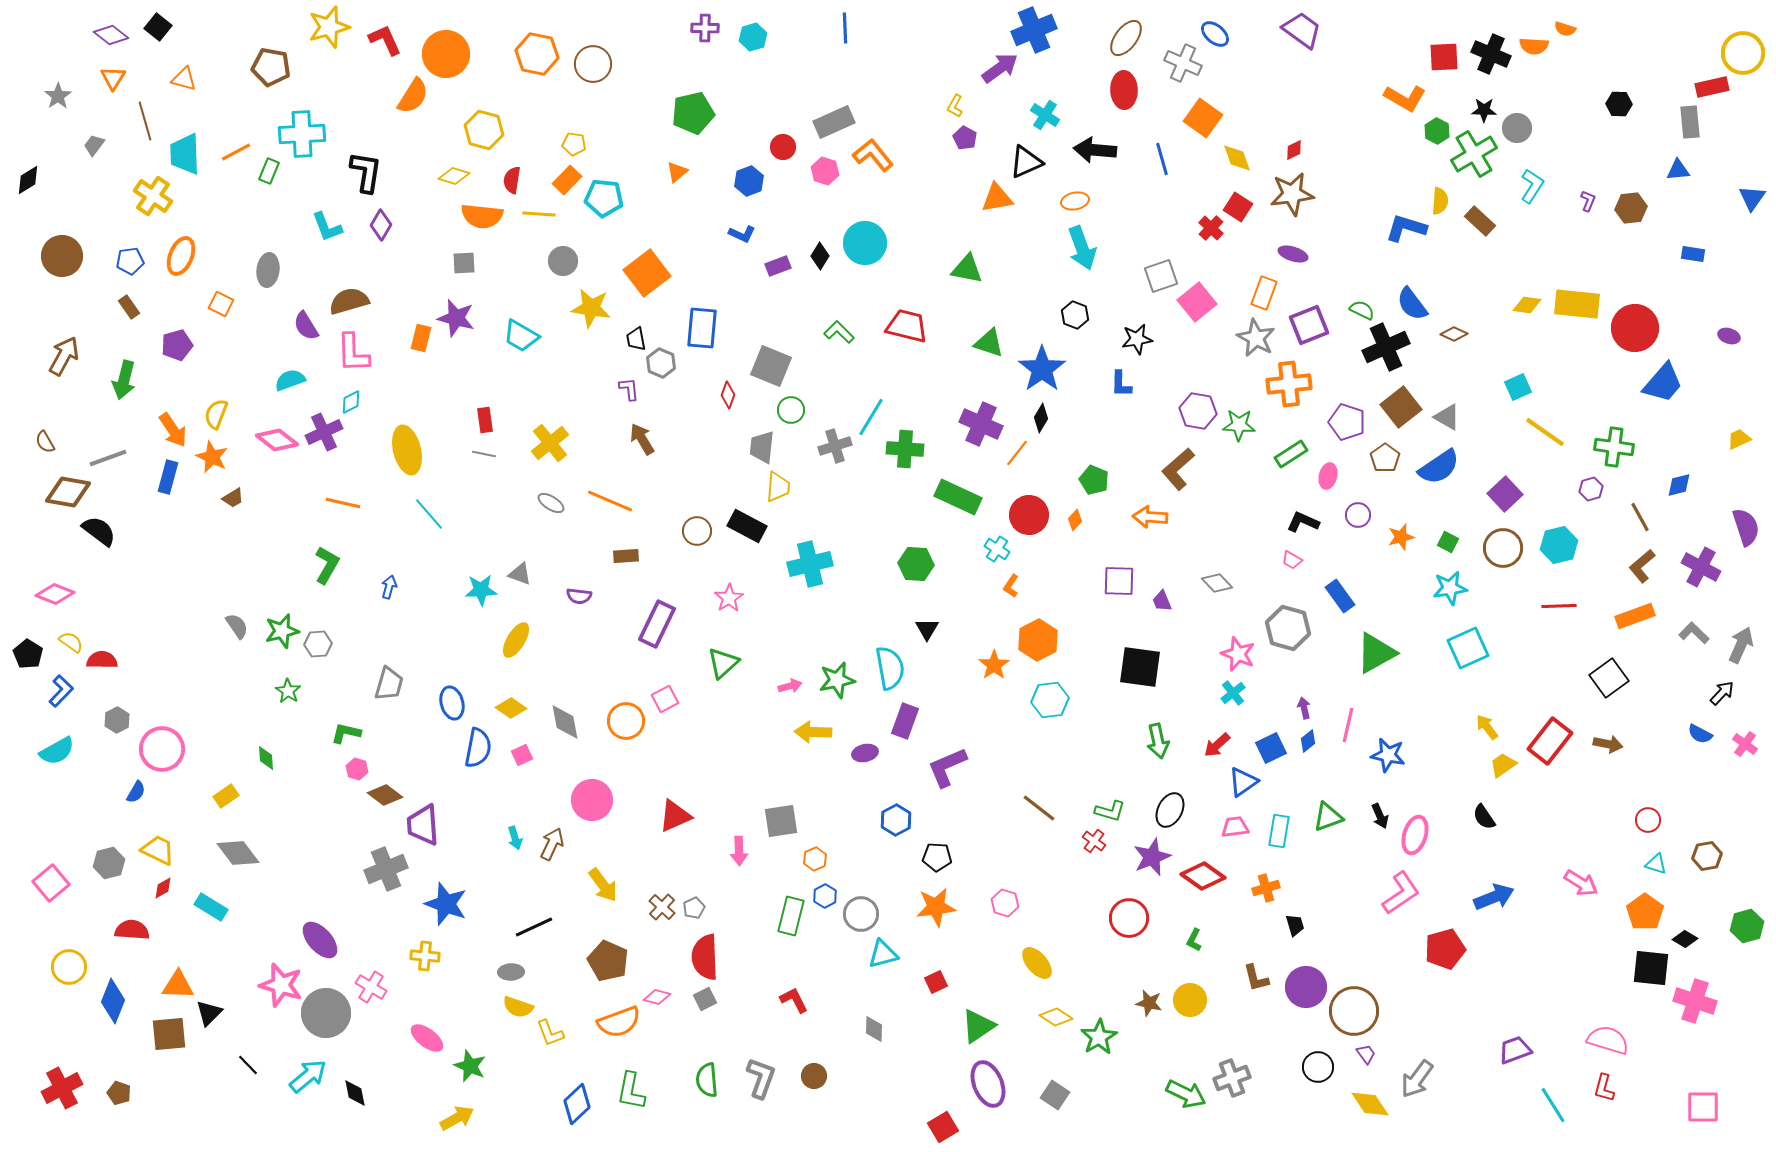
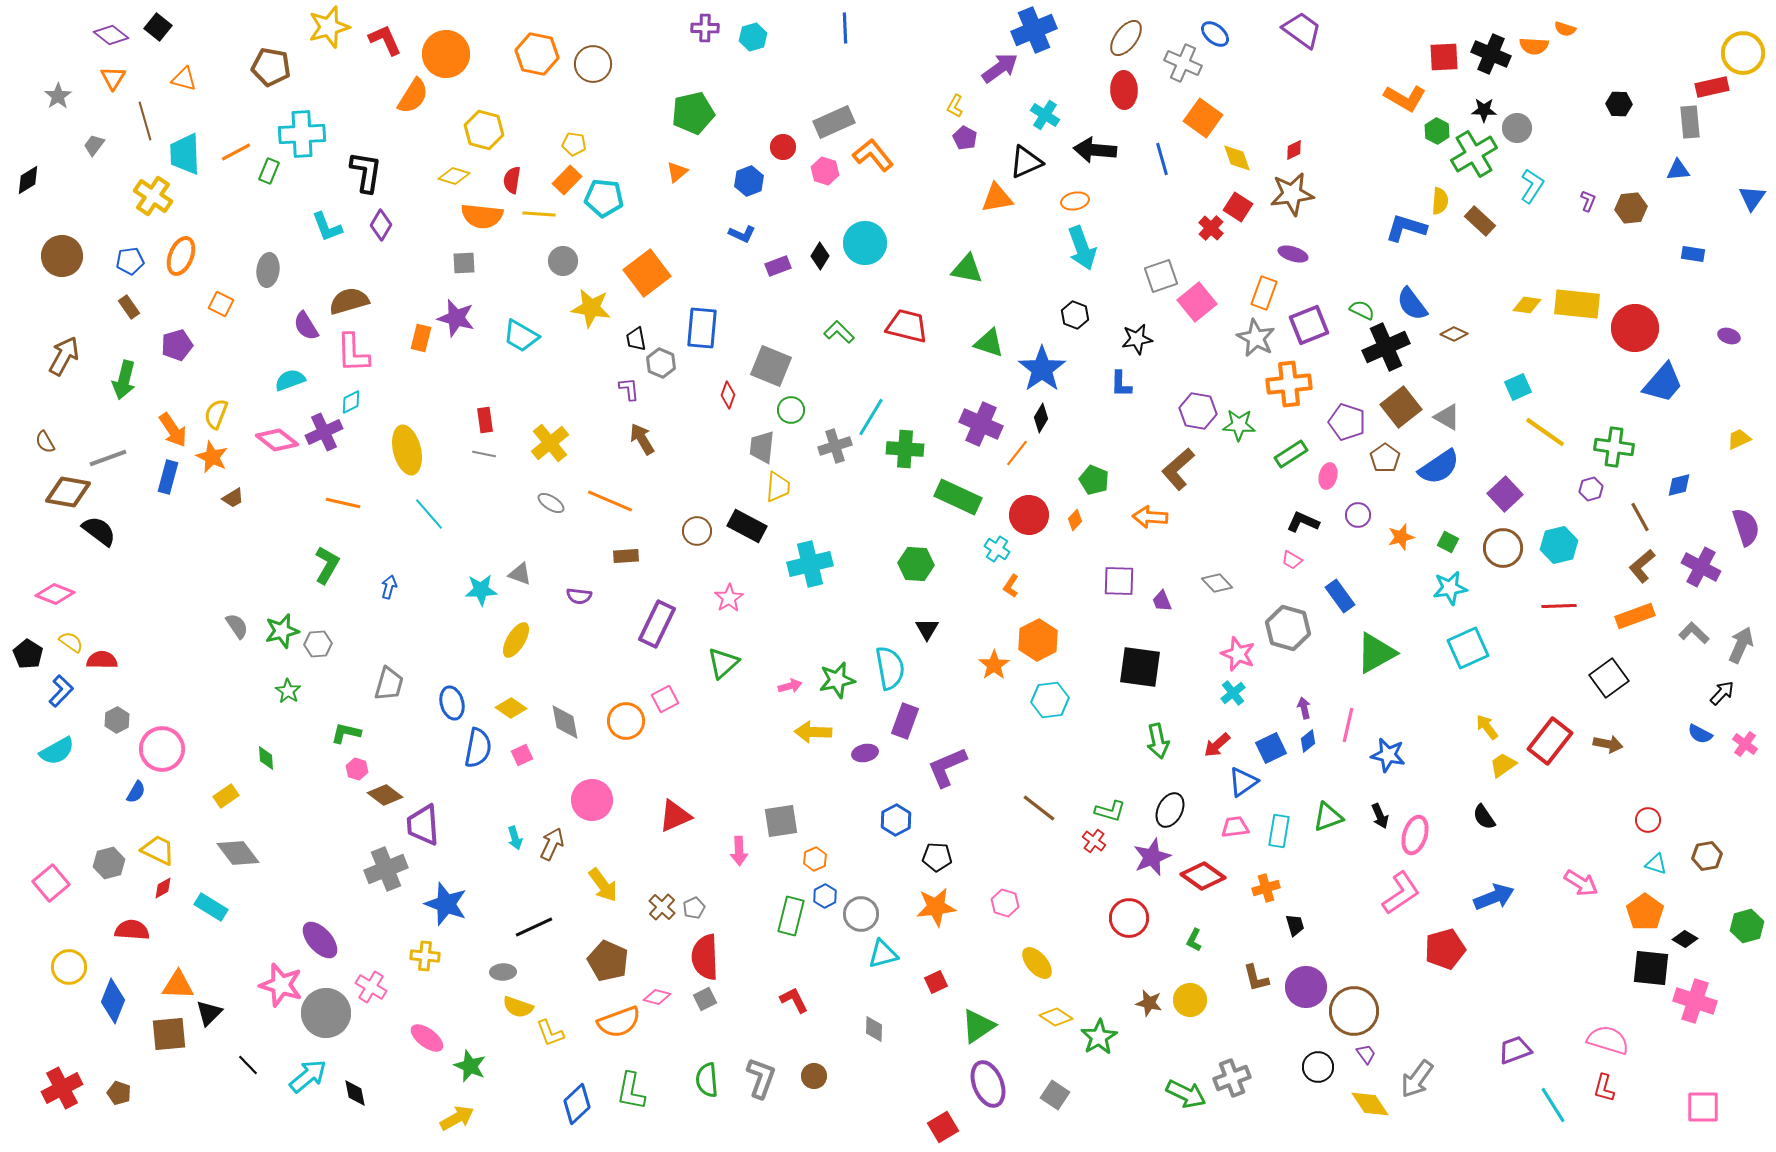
gray ellipse at (511, 972): moved 8 px left
